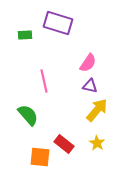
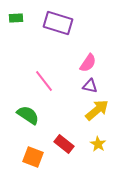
green rectangle: moved 9 px left, 17 px up
pink line: rotated 25 degrees counterclockwise
yellow arrow: rotated 10 degrees clockwise
green semicircle: rotated 15 degrees counterclockwise
yellow star: moved 1 px right, 1 px down
orange square: moved 7 px left; rotated 15 degrees clockwise
